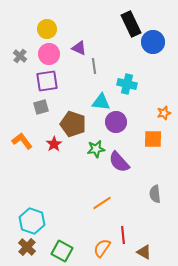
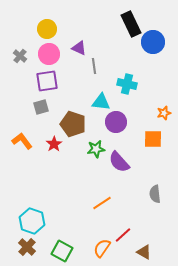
red line: rotated 54 degrees clockwise
